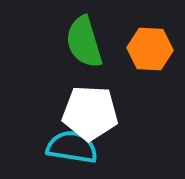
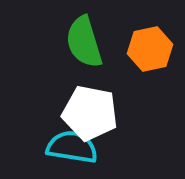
orange hexagon: rotated 15 degrees counterclockwise
white pentagon: rotated 8 degrees clockwise
